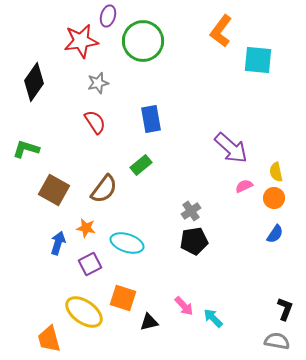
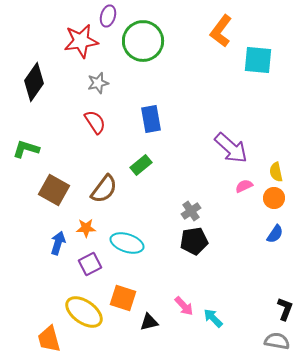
orange star: rotated 12 degrees counterclockwise
